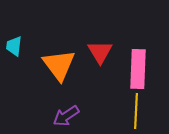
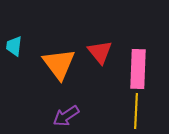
red triangle: rotated 8 degrees counterclockwise
orange triangle: moved 1 px up
